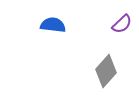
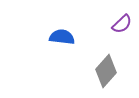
blue semicircle: moved 9 px right, 12 px down
